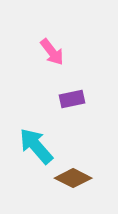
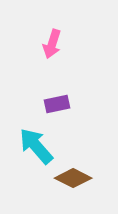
pink arrow: moved 8 px up; rotated 56 degrees clockwise
purple rectangle: moved 15 px left, 5 px down
